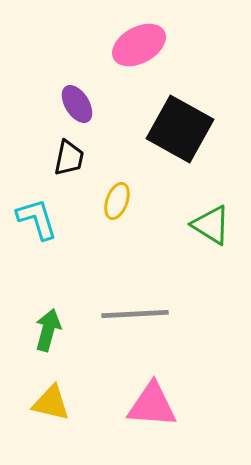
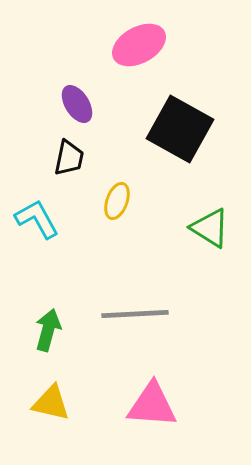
cyan L-shape: rotated 12 degrees counterclockwise
green triangle: moved 1 px left, 3 px down
